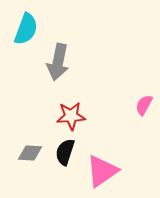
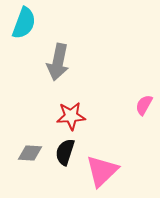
cyan semicircle: moved 2 px left, 6 px up
pink triangle: rotated 9 degrees counterclockwise
